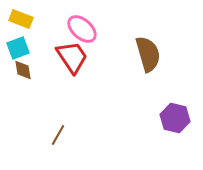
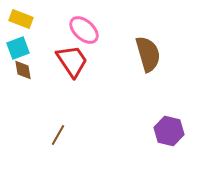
pink ellipse: moved 2 px right, 1 px down
red trapezoid: moved 4 px down
purple hexagon: moved 6 px left, 13 px down
